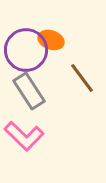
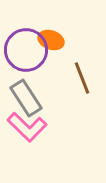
brown line: rotated 16 degrees clockwise
gray rectangle: moved 3 px left, 7 px down
pink L-shape: moved 3 px right, 9 px up
